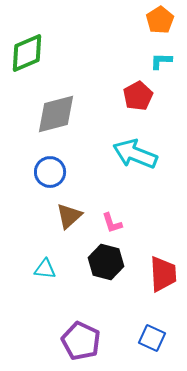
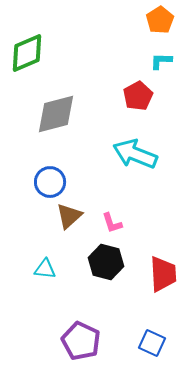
blue circle: moved 10 px down
blue square: moved 5 px down
